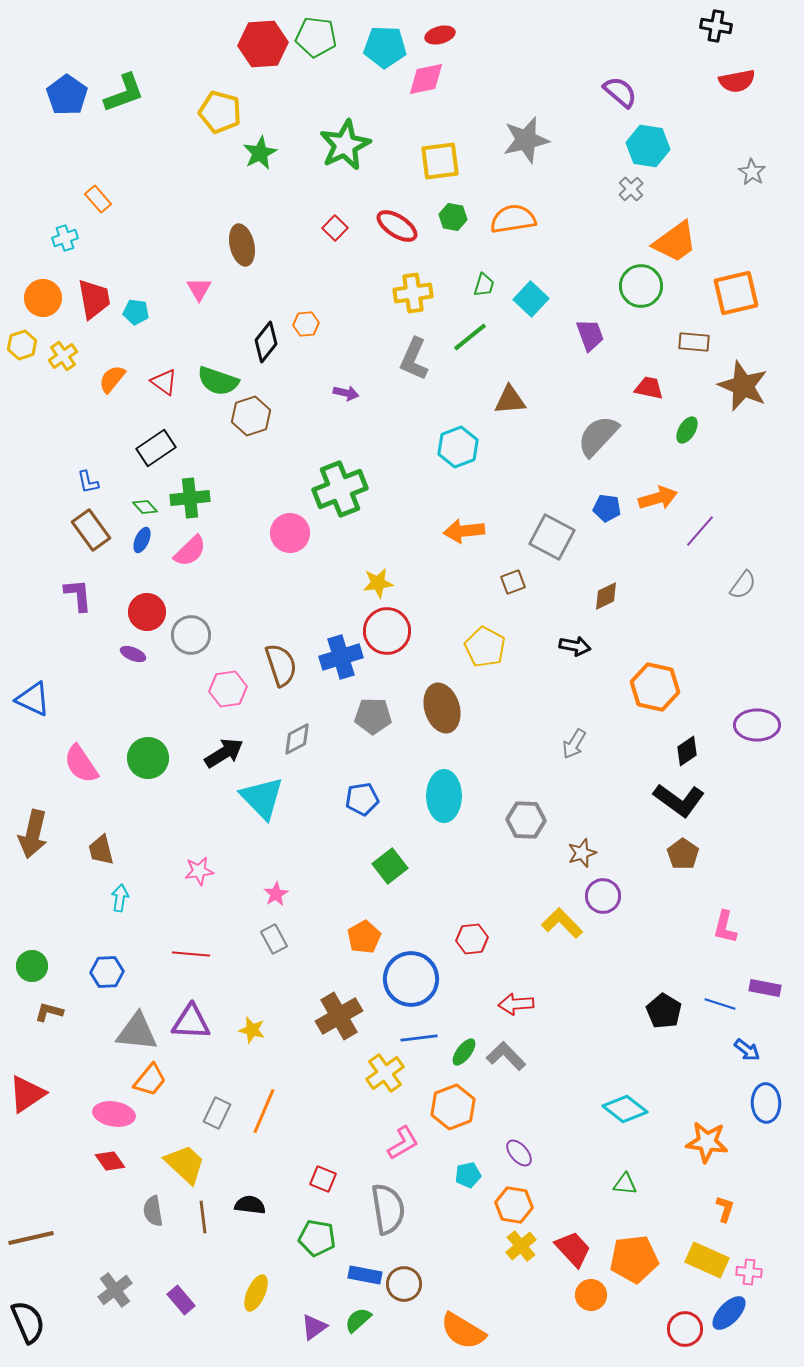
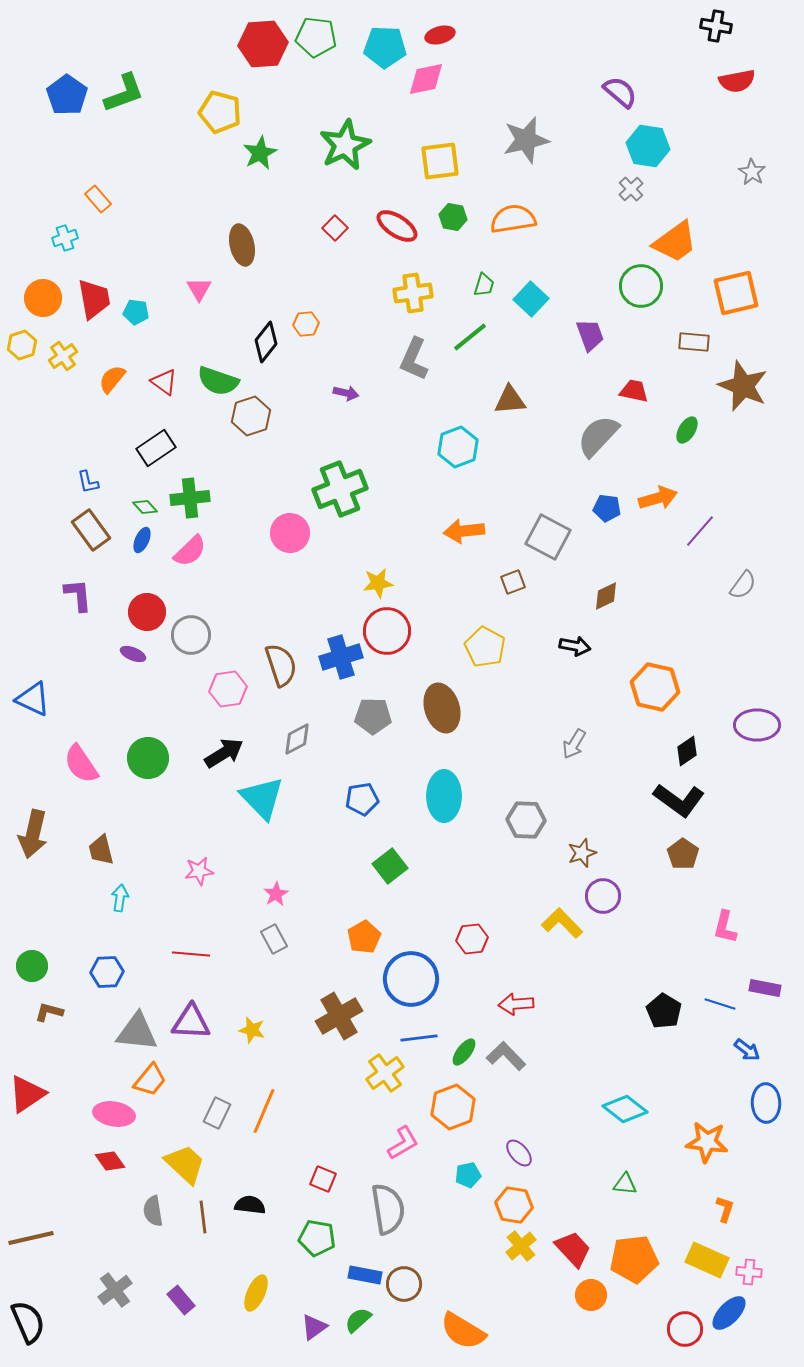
red trapezoid at (649, 388): moved 15 px left, 3 px down
gray square at (552, 537): moved 4 px left
